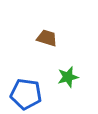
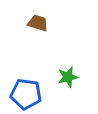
brown trapezoid: moved 9 px left, 15 px up
